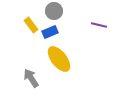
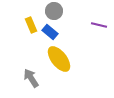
yellow rectangle: rotated 14 degrees clockwise
blue rectangle: rotated 63 degrees clockwise
